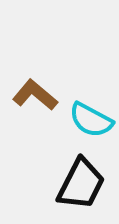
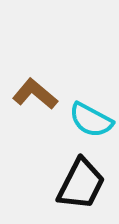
brown L-shape: moved 1 px up
